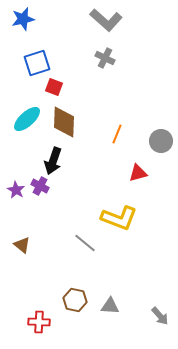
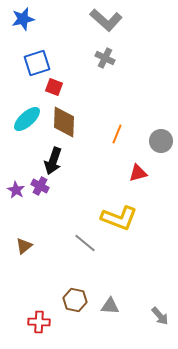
brown triangle: moved 2 px right, 1 px down; rotated 42 degrees clockwise
